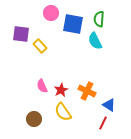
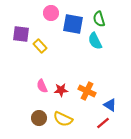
green semicircle: rotated 21 degrees counterclockwise
red star: rotated 24 degrees clockwise
blue triangle: moved 1 px right
yellow semicircle: moved 7 px down; rotated 30 degrees counterclockwise
brown circle: moved 5 px right, 1 px up
red line: rotated 24 degrees clockwise
